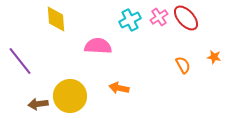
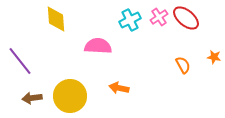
red ellipse: rotated 8 degrees counterclockwise
brown arrow: moved 6 px left, 6 px up
